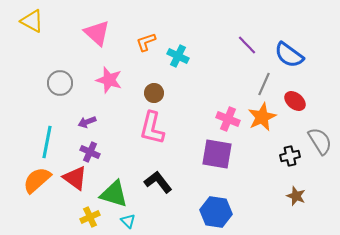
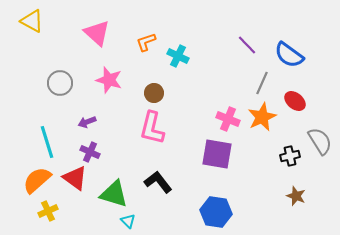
gray line: moved 2 px left, 1 px up
cyan line: rotated 28 degrees counterclockwise
yellow cross: moved 42 px left, 6 px up
